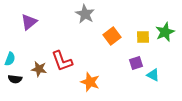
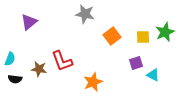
gray star: rotated 18 degrees counterclockwise
orange star: moved 3 px right; rotated 30 degrees clockwise
